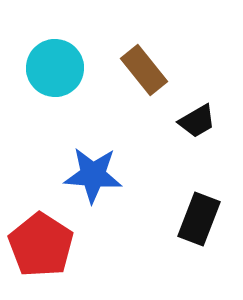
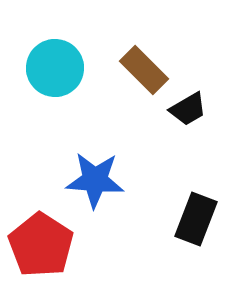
brown rectangle: rotated 6 degrees counterclockwise
black trapezoid: moved 9 px left, 12 px up
blue star: moved 2 px right, 5 px down
black rectangle: moved 3 px left
